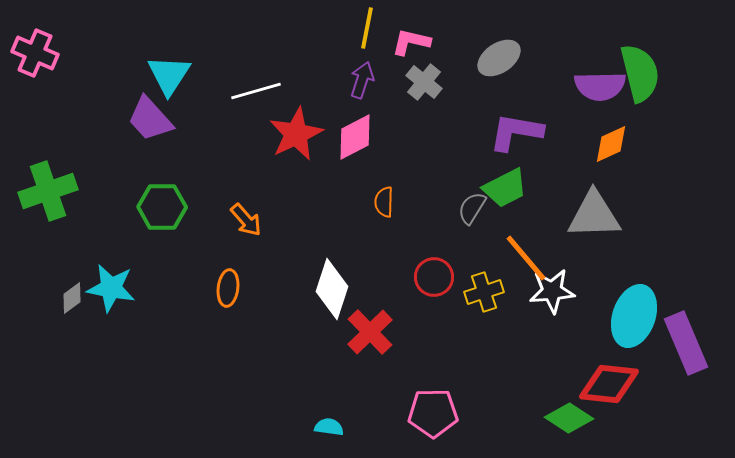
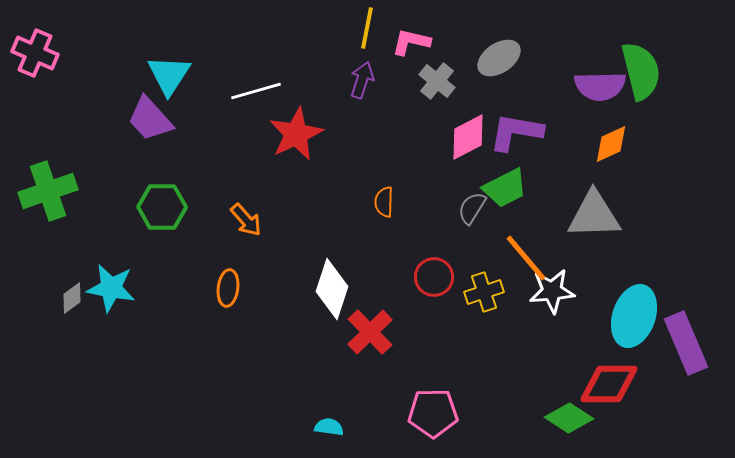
green semicircle: moved 1 px right, 2 px up
gray cross: moved 13 px right, 1 px up
pink diamond: moved 113 px right
red diamond: rotated 6 degrees counterclockwise
